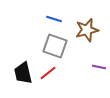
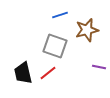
blue line: moved 6 px right, 4 px up; rotated 35 degrees counterclockwise
